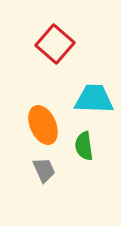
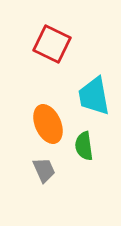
red square: moved 3 px left; rotated 15 degrees counterclockwise
cyan trapezoid: moved 3 px up; rotated 102 degrees counterclockwise
orange ellipse: moved 5 px right, 1 px up
